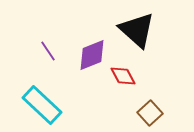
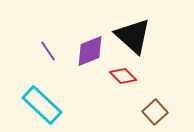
black triangle: moved 4 px left, 6 px down
purple diamond: moved 2 px left, 4 px up
red diamond: rotated 16 degrees counterclockwise
brown square: moved 5 px right, 1 px up
